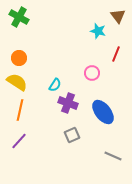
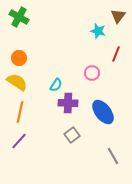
brown triangle: rotated 14 degrees clockwise
cyan semicircle: moved 1 px right
purple cross: rotated 18 degrees counterclockwise
orange line: moved 2 px down
gray square: rotated 14 degrees counterclockwise
gray line: rotated 36 degrees clockwise
